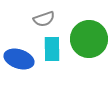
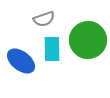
green circle: moved 1 px left, 1 px down
blue ellipse: moved 2 px right, 2 px down; rotated 20 degrees clockwise
